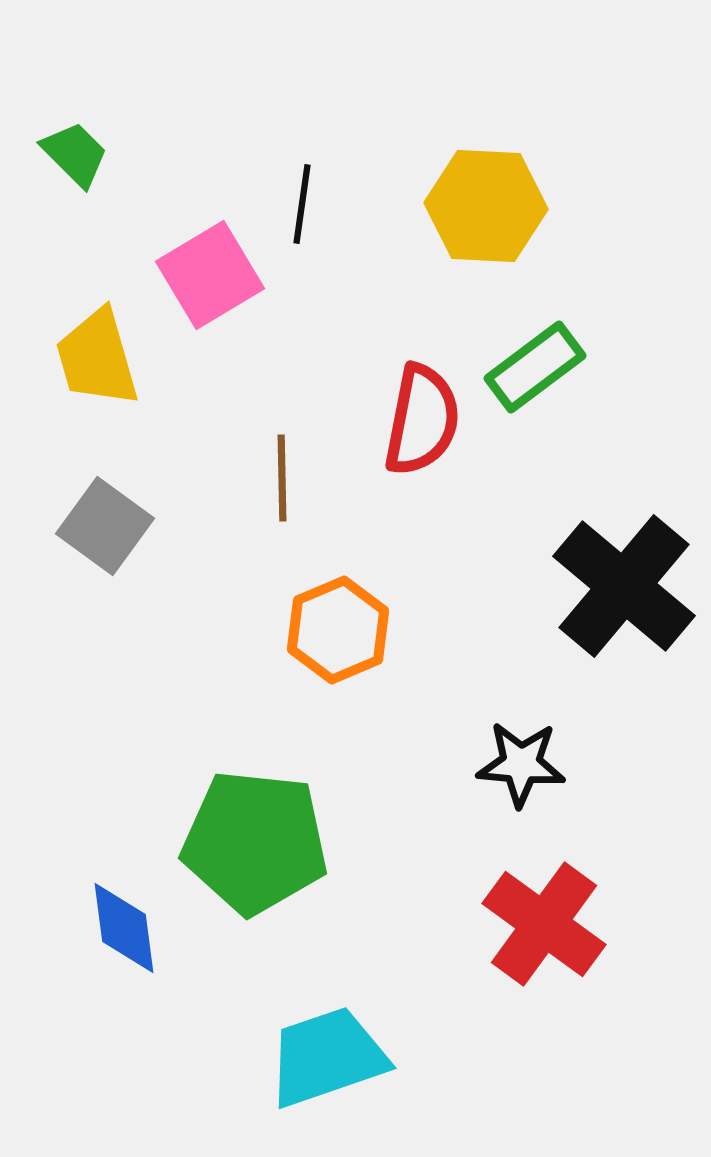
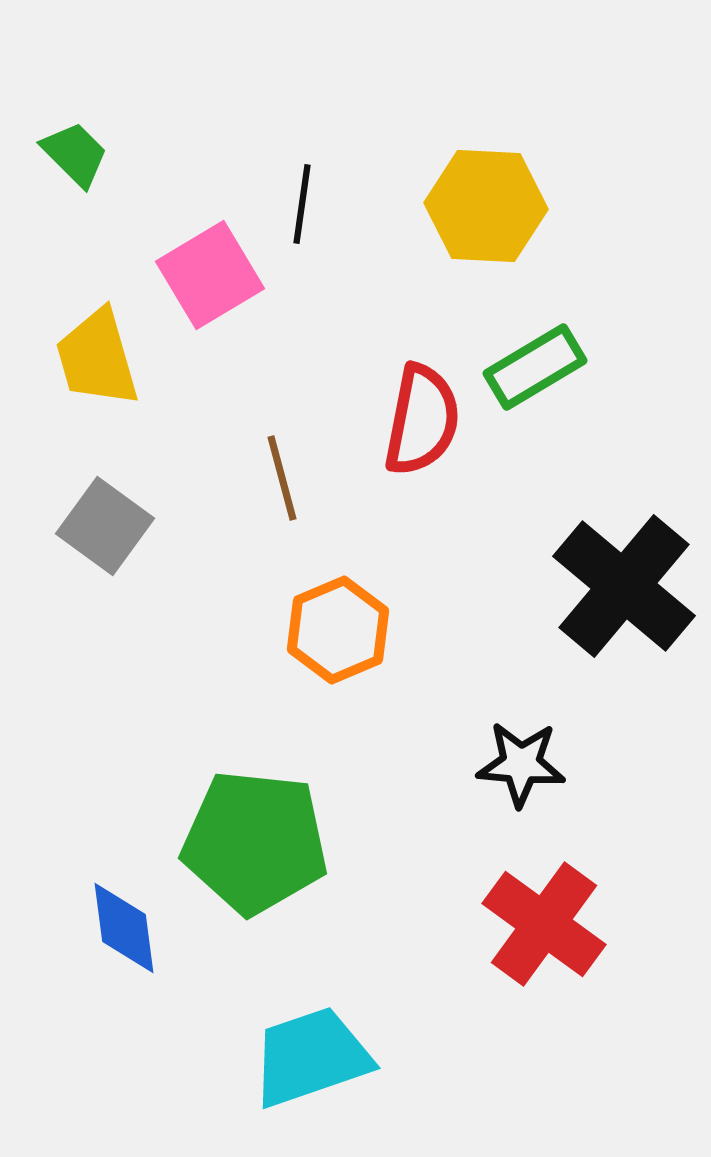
green rectangle: rotated 6 degrees clockwise
brown line: rotated 14 degrees counterclockwise
cyan trapezoid: moved 16 px left
